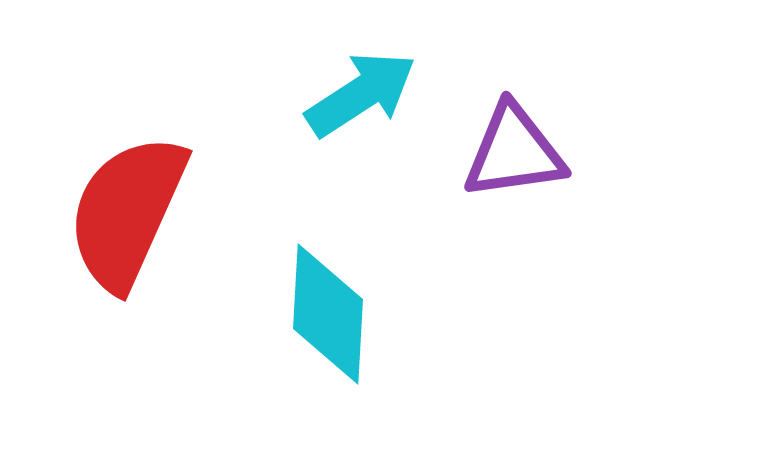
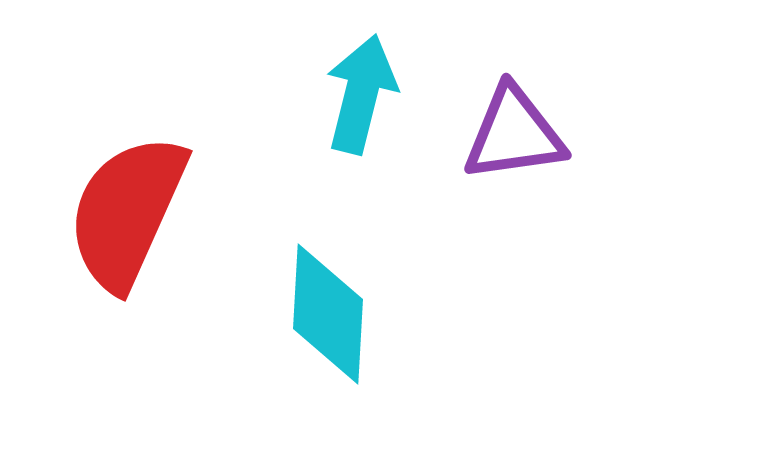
cyan arrow: rotated 43 degrees counterclockwise
purple triangle: moved 18 px up
